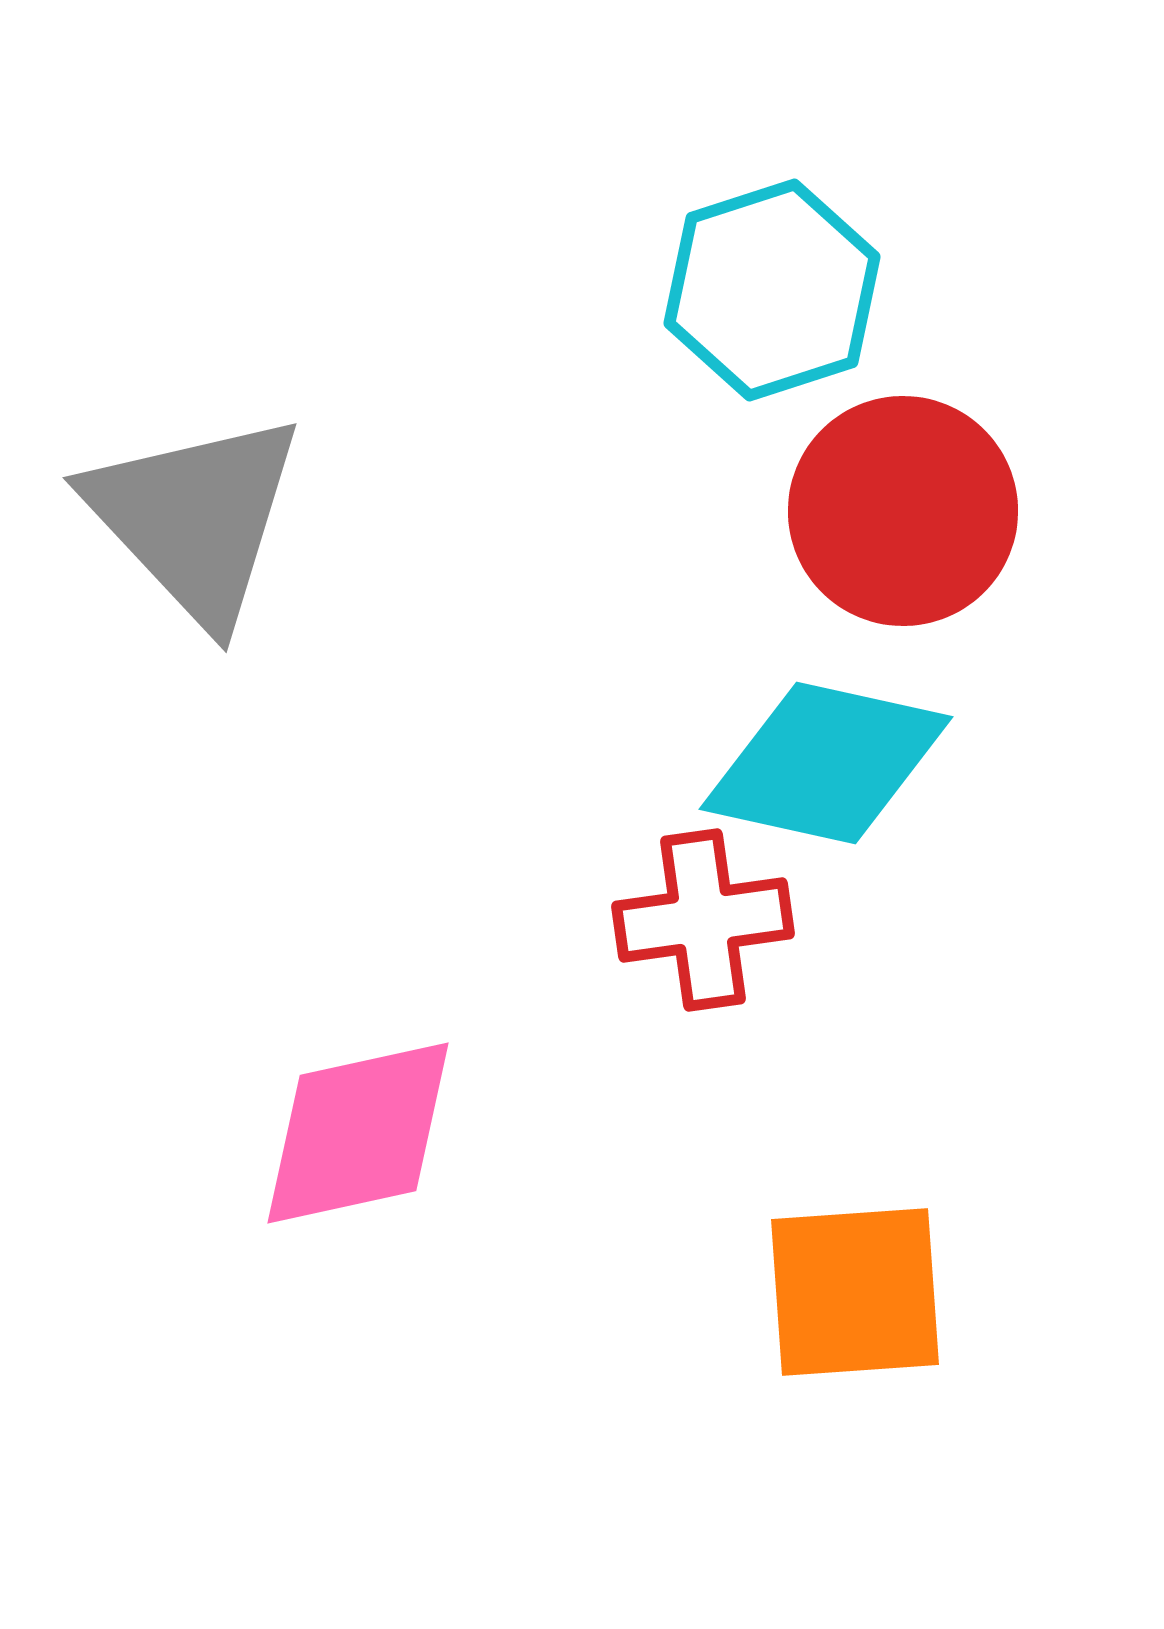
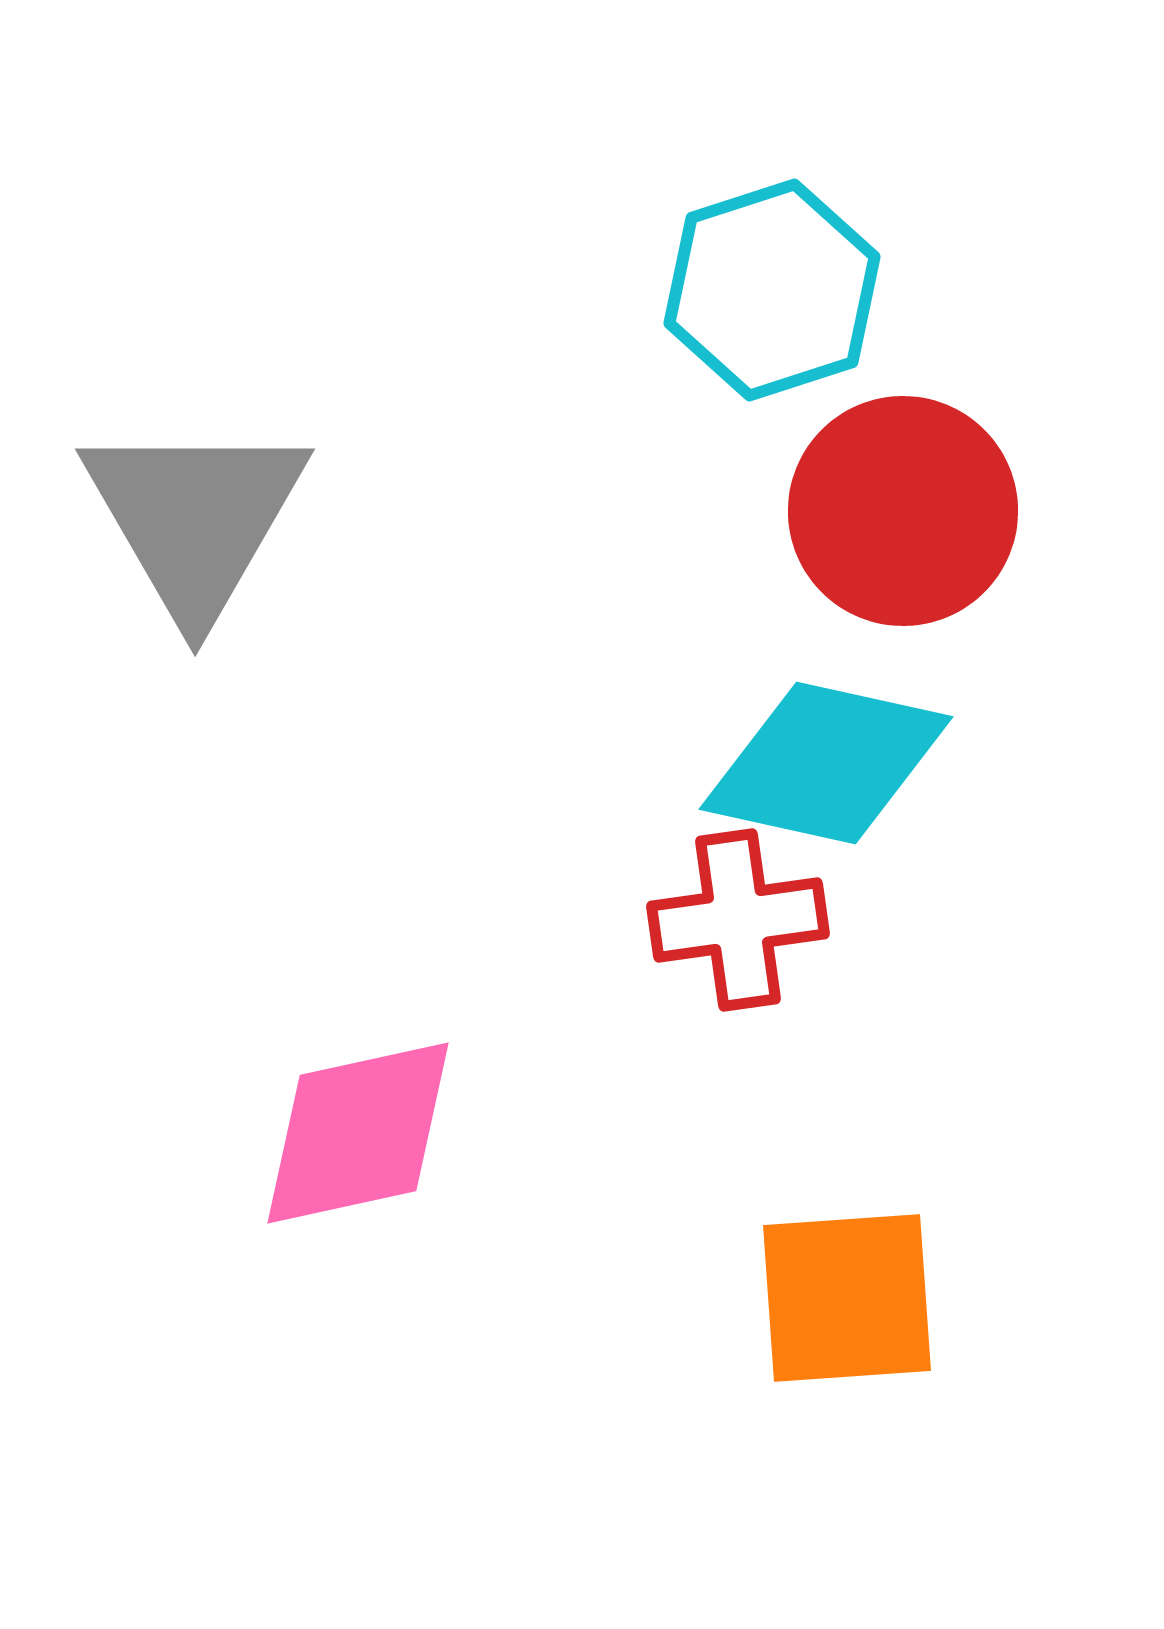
gray triangle: rotated 13 degrees clockwise
red cross: moved 35 px right
orange square: moved 8 px left, 6 px down
